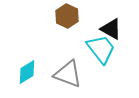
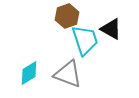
brown hexagon: rotated 15 degrees clockwise
cyan trapezoid: moved 16 px left, 9 px up; rotated 20 degrees clockwise
cyan diamond: moved 2 px right, 1 px down
